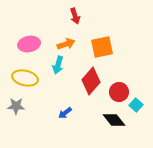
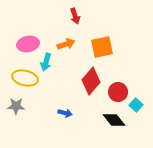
pink ellipse: moved 1 px left
cyan arrow: moved 12 px left, 3 px up
red circle: moved 1 px left
blue arrow: rotated 128 degrees counterclockwise
